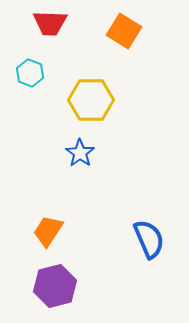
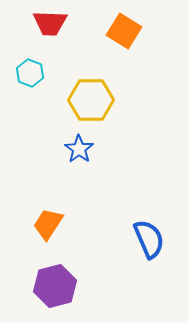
blue star: moved 1 px left, 4 px up
orange trapezoid: moved 7 px up
